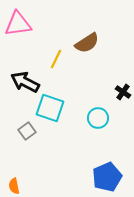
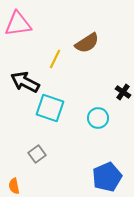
yellow line: moved 1 px left
gray square: moved 10 px right, 23 px down
